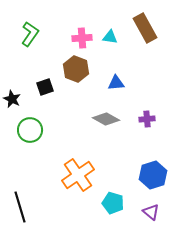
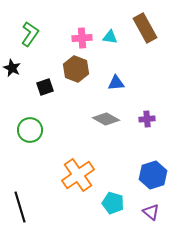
black star: moved 31 px up
